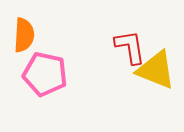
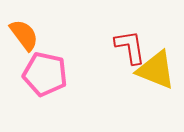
orange semicircle: rotated 40 degrees counterclockwise
